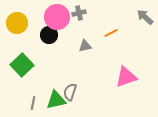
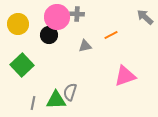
gray cross: moved 2 px left, 1 px down; rotated 16 degrees clockwise
yellow circle: moved 1 px right, 1 px down
orange line: moved 2 px down
pink triangle: moved 1 px left, 1 px up
green triangle: rotated 10 degrees clockwise
